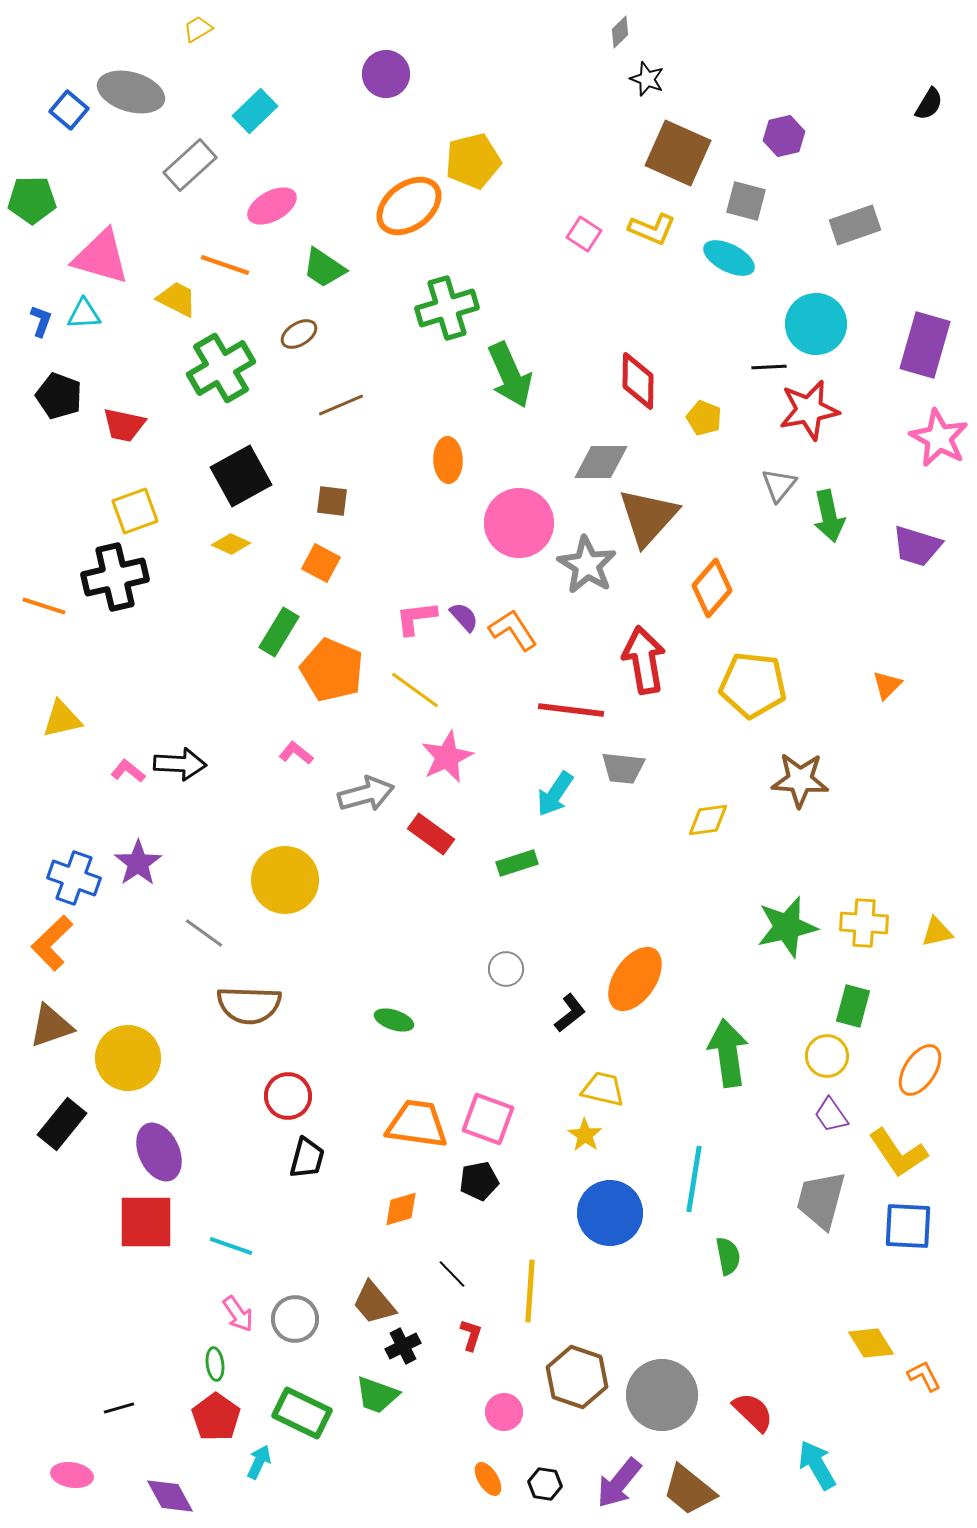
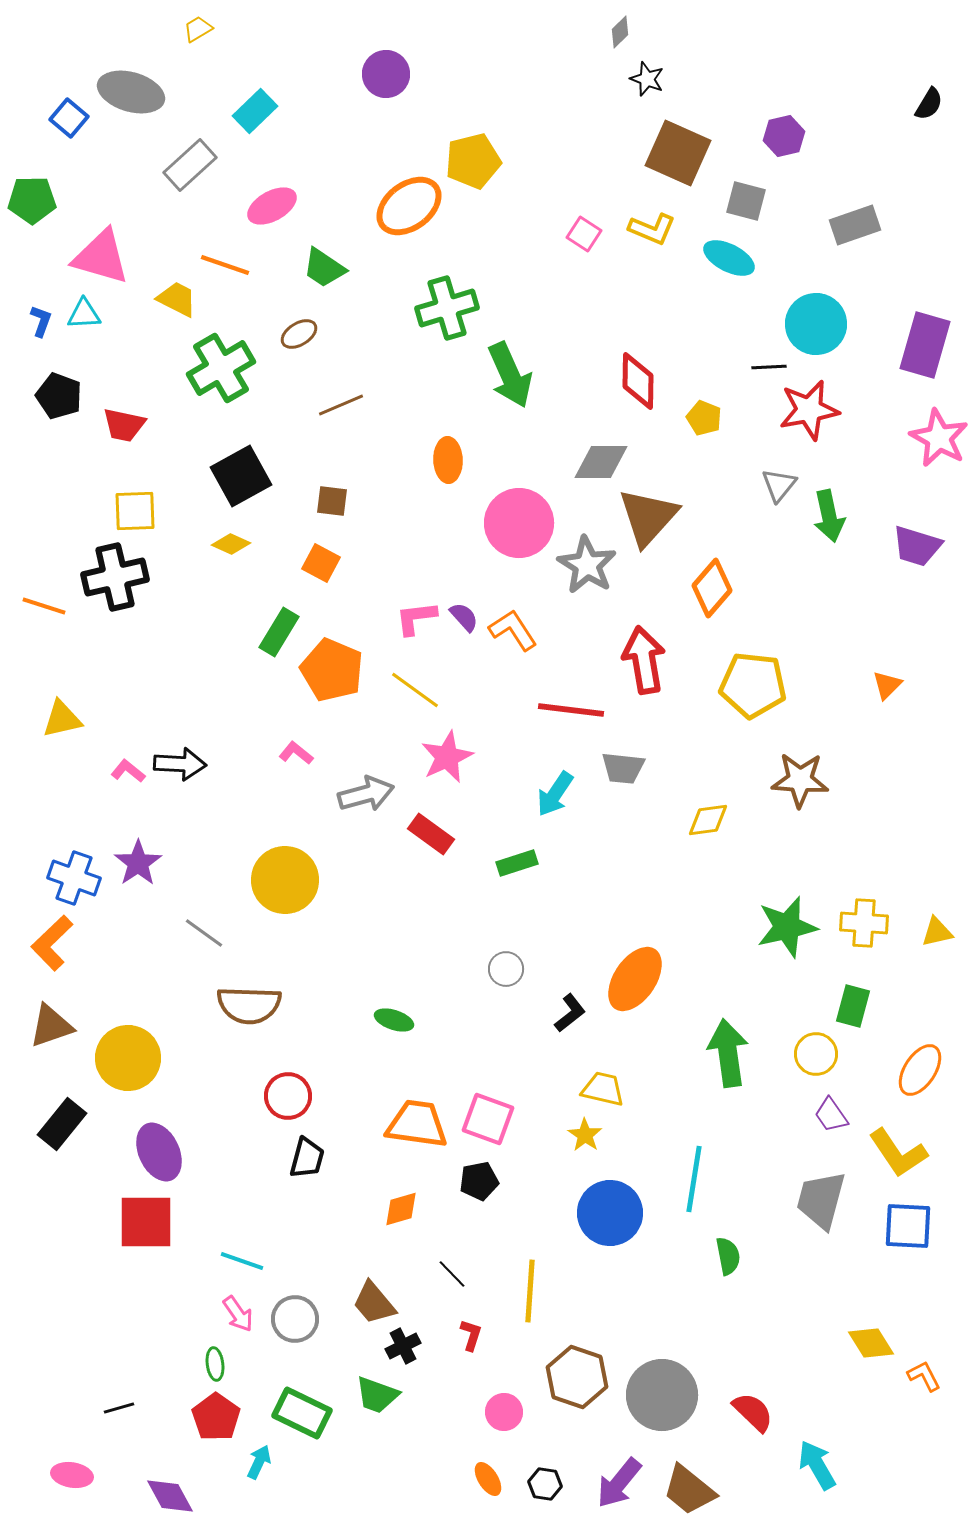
blue square at (69, 110): moved 8 px down
yellow square at (135, 511): rotated 18 degrees clockwise
yellow circle at (827, 1056): moved 11 px left, 2 px up
cyan line at (231, 1246): moved 11 px right, 15 px down
